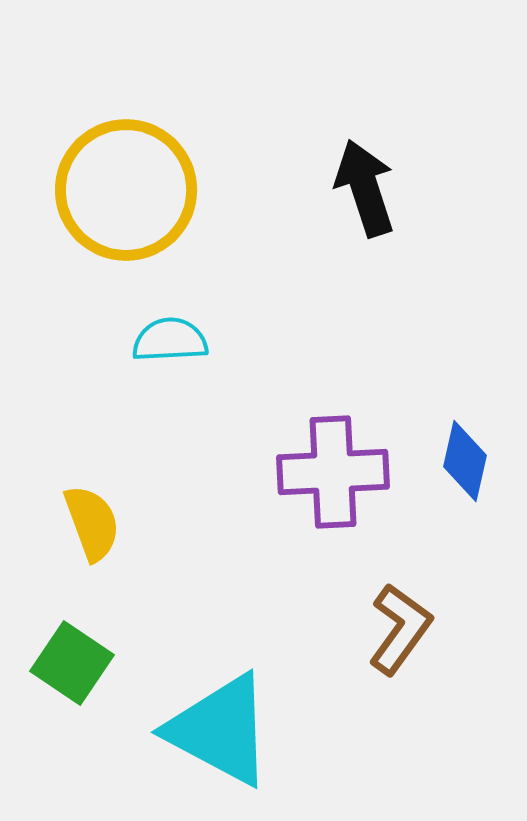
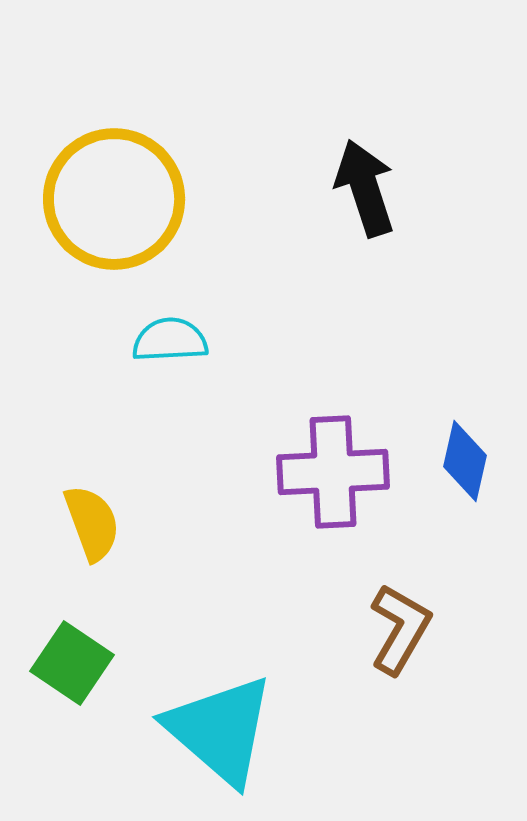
yellow circle: moved 12 px left, 9 px down
brown L-shape: rotated 6 degrees counterclockwise
cyan triangle: rotated 13 degrees clockwise
